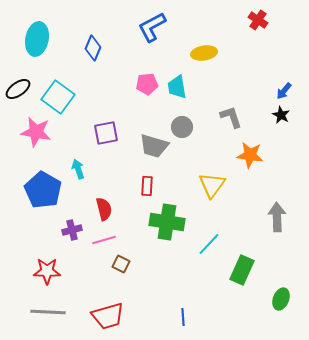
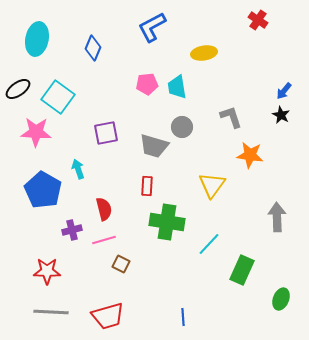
pink star: rotated 8 degrees counterclockwise
gray line: moved 3 px right
